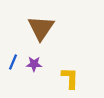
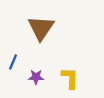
purple star: moved 2 px right, 13 px down
